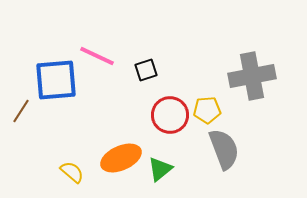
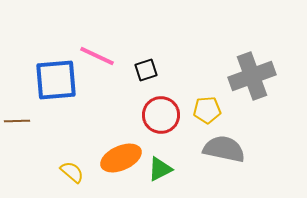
gray cross: rotated 9 degrees counterclockwise
brown line: moved 4 px left, 10 px down; rotated 55 degrees clockwise
red circle: moved 9 px left
gray semicircle: rotated 57 degrees counterclockwise
green triangle: rotated 12 degrees clockwise
